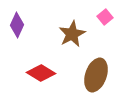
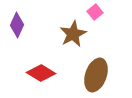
pink square: moved 10 px left, 5 px up
brown star: moved 1 px right
